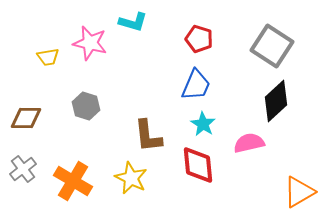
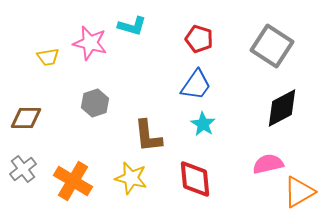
cyan L-shape: moved 1 px left, 4 px down
blue trapezoid: rotated 12 degrees clockwise
black diamond: moved 6 px right, 7 px down; rotated 15 degrees clockwise
gray hexagon: moved 9 px right, 3 px up; rotated 24 degrees clockwise
pink semicircle: moved 19 px right, 21 px down
red diamond: moved 3 px left, 14 px down
yellow star: rotated 12 degrees counterclockwise
